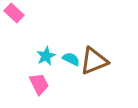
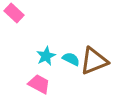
pink trapezoid: rotated 35 degrees counterclockwise
